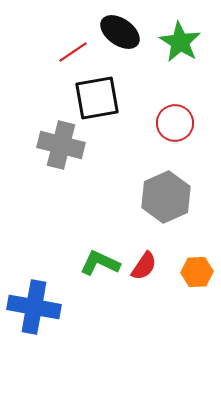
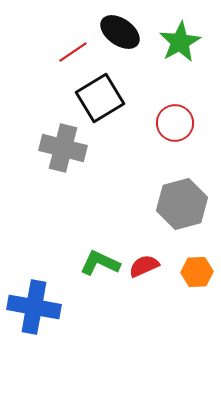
green star: rotated 12 degrees clockwise
black square: moved 3 px right; rotated 21 degrees counterclockwise
gray cross: moved 2 px right, 3 px down
gray hexagon: moved 16 px right, 7 px down; rotated 9 degrees clockwise
red semicircle: rotated 148 degrees counterclockwise
